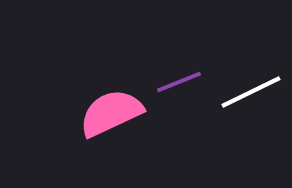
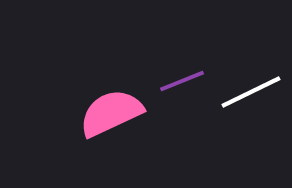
purple line: moved 3 px right, 1 px up
